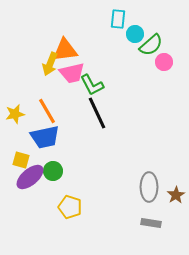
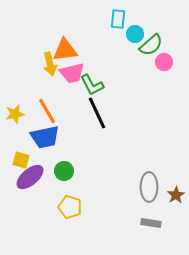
yellow arrow: rotated 35 degrees counterclockwise
green circle: moved 11 px right
